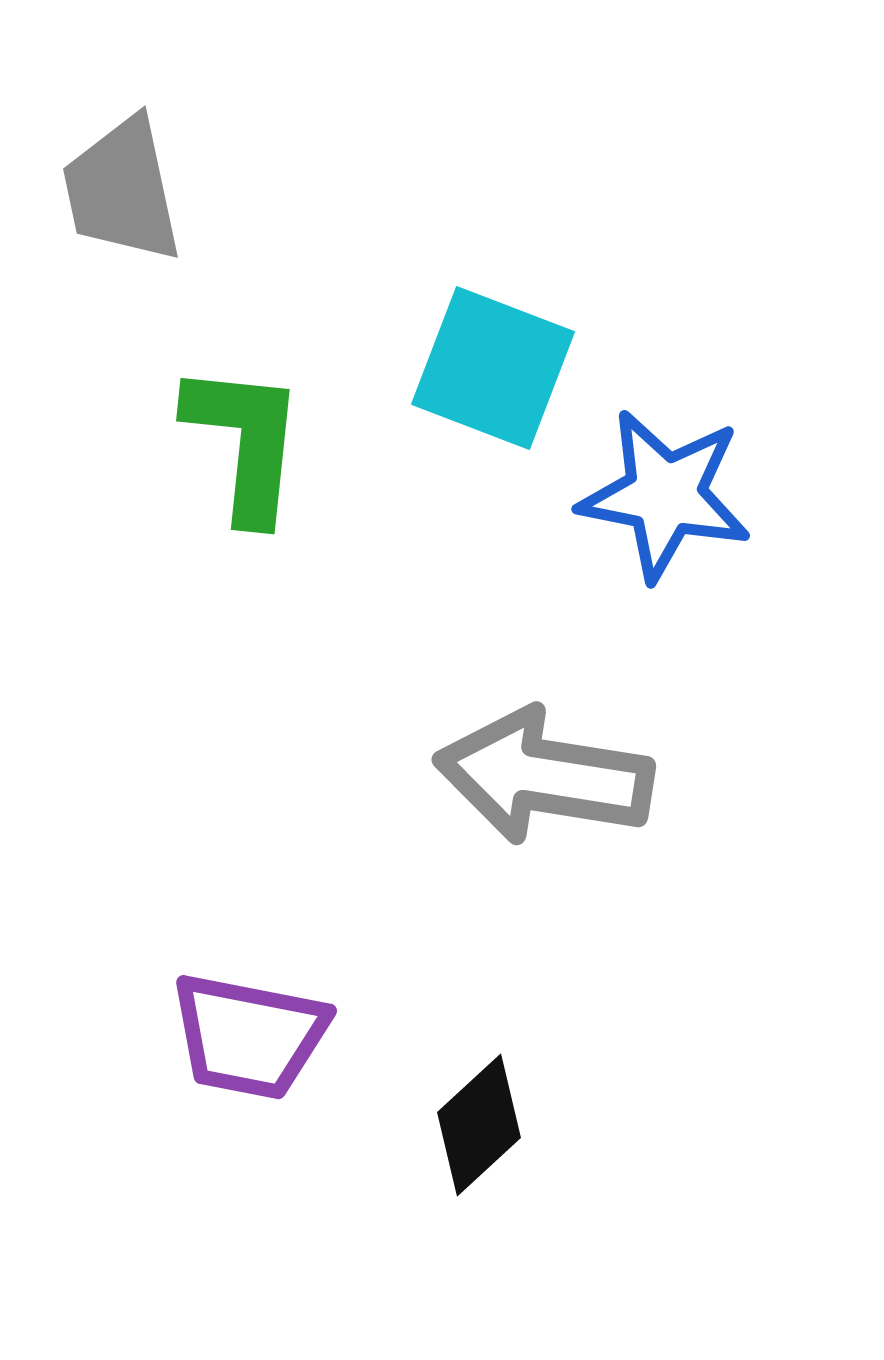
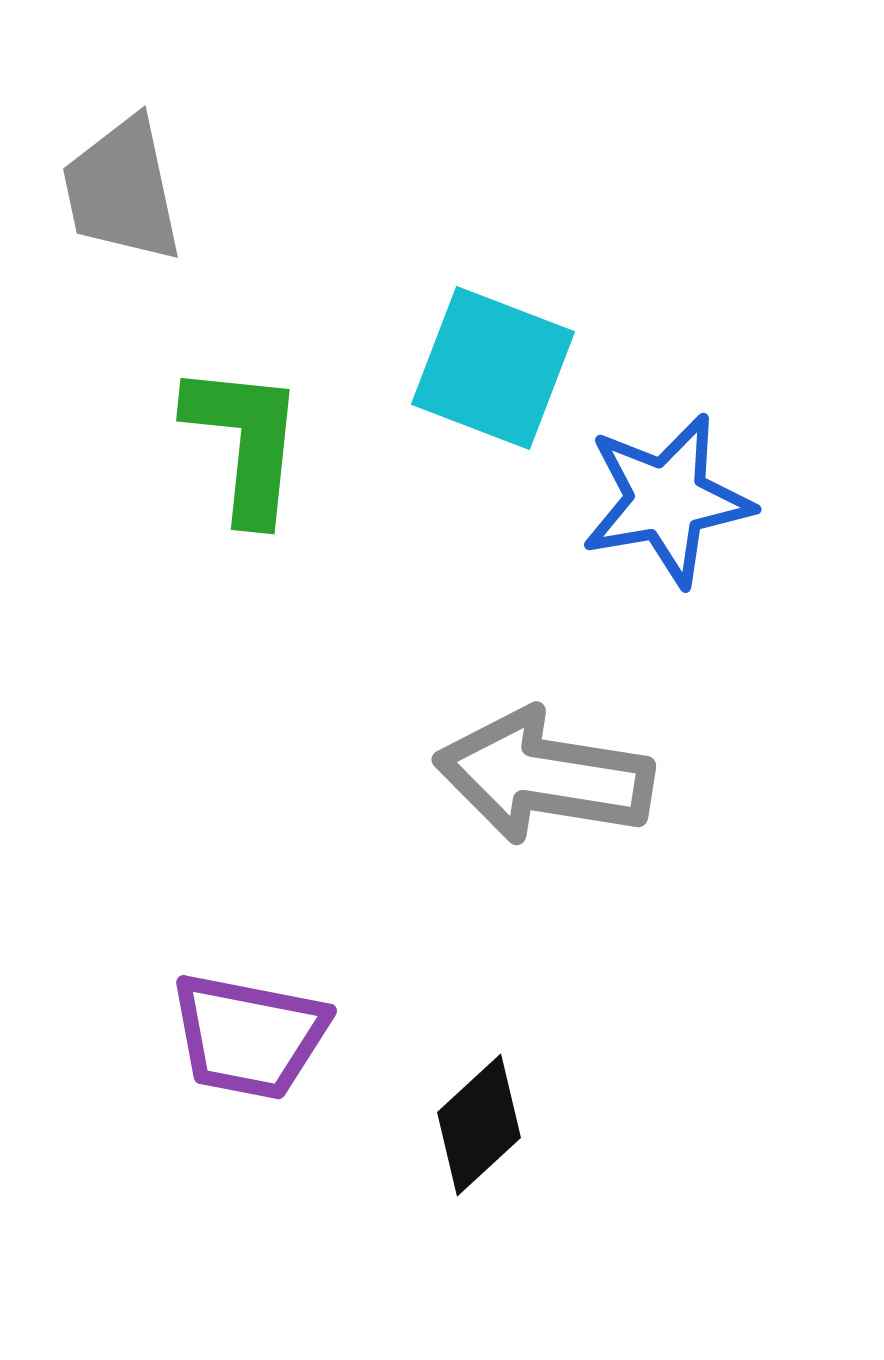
blue star: moved 2 px right, 5 px down; rotated 21 degrees counterclockwise
